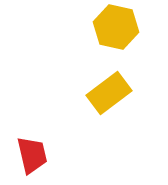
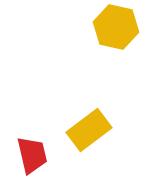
yellow rectangle: moved 20 px left, 37 px down
